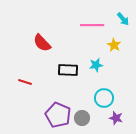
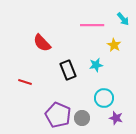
black rectangle: rotated 66 degrees clockwise
